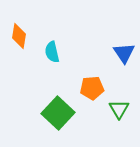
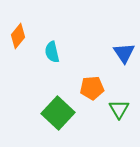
orange diamond: moved 1 px left; rotated 30 degrees clockwise
